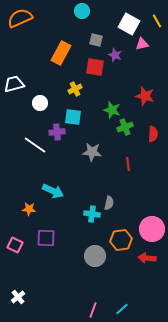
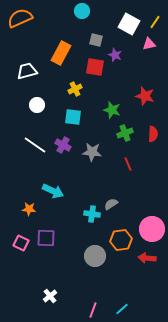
yellow line: moved 2 px left, 1 px down; rotated 64 degrees clockwise
pink triangle: moved 7 px right
white trapezoid: moved 13 px right, 13 px up
white circle: moved 3 px left, 2 px down
green cross: moved 6 px down
purple cross: moved 6 px right, 13 px down; rotated 35 degrees clockwise
red line: rotated 16 degrees counterclockwise
gray semicircle: moved 2 px right, 1 px down; rotated 136 degrees counterclockwise
pink square: moved 6 px right, 2 px up
white cross: moved 32 px right, 1 px up
